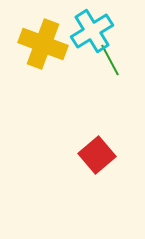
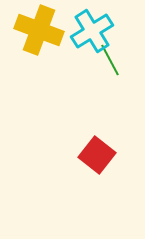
yellow cross: moved 4 px left, 14 px up
red square: rotated 12 degrees counterclockwise
